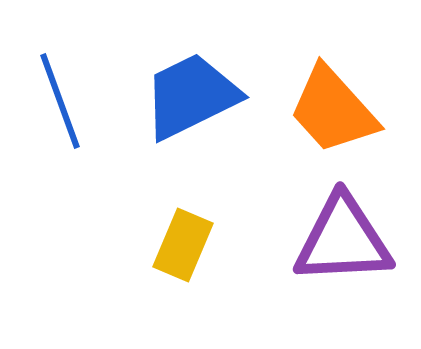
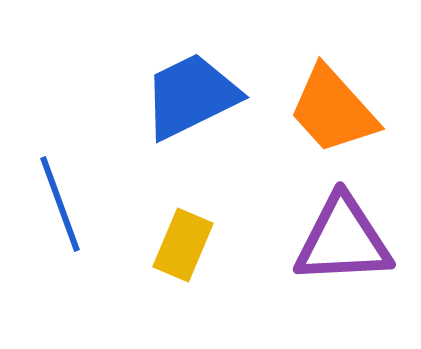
blue line: moved 103 px down
